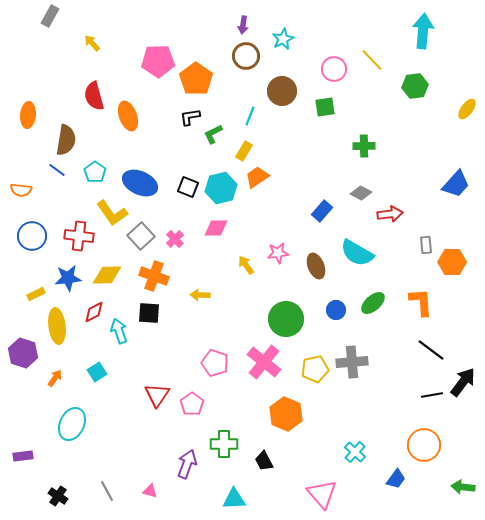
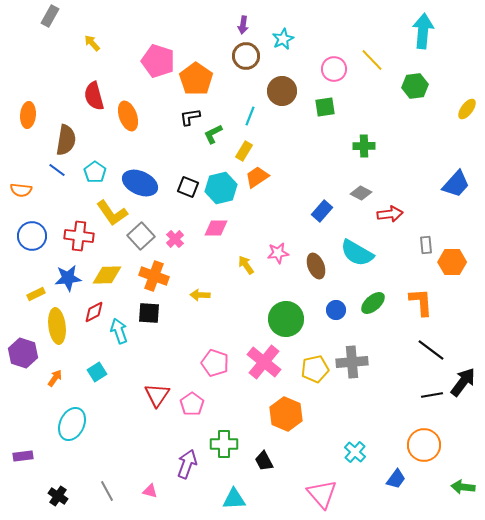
pink pentagon at (158, 61): rotated 20 degrees clockwise
